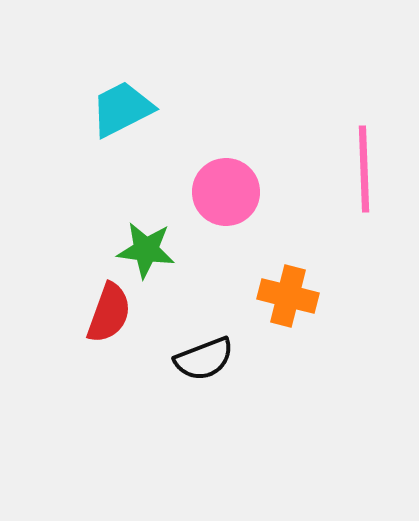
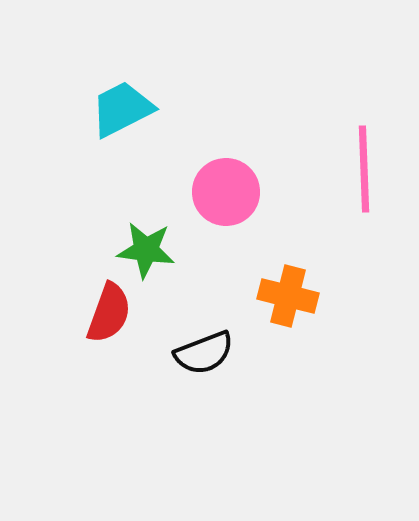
black semicircle: moved 6 px up
